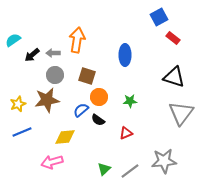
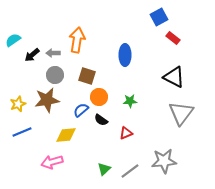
black triangle: rotated 10 degrees clockwise
black semicircle: moved 3 px right
yellow diamond: moved 1 px right, 2 px up
